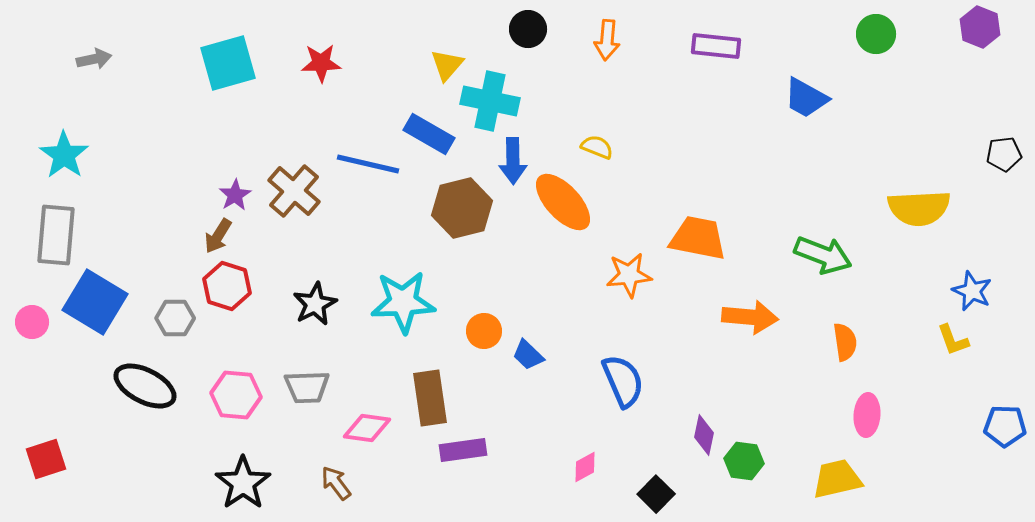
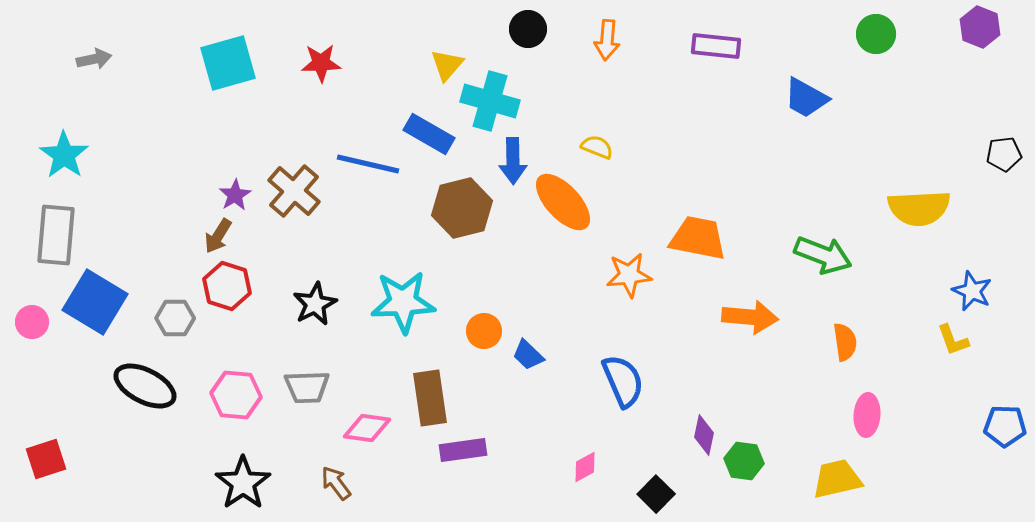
cyan cross at (490, 101): rotated 4 degrees clockwise
